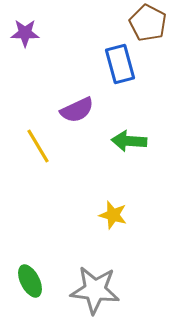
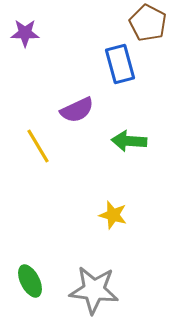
gray star: moved 1 px left
